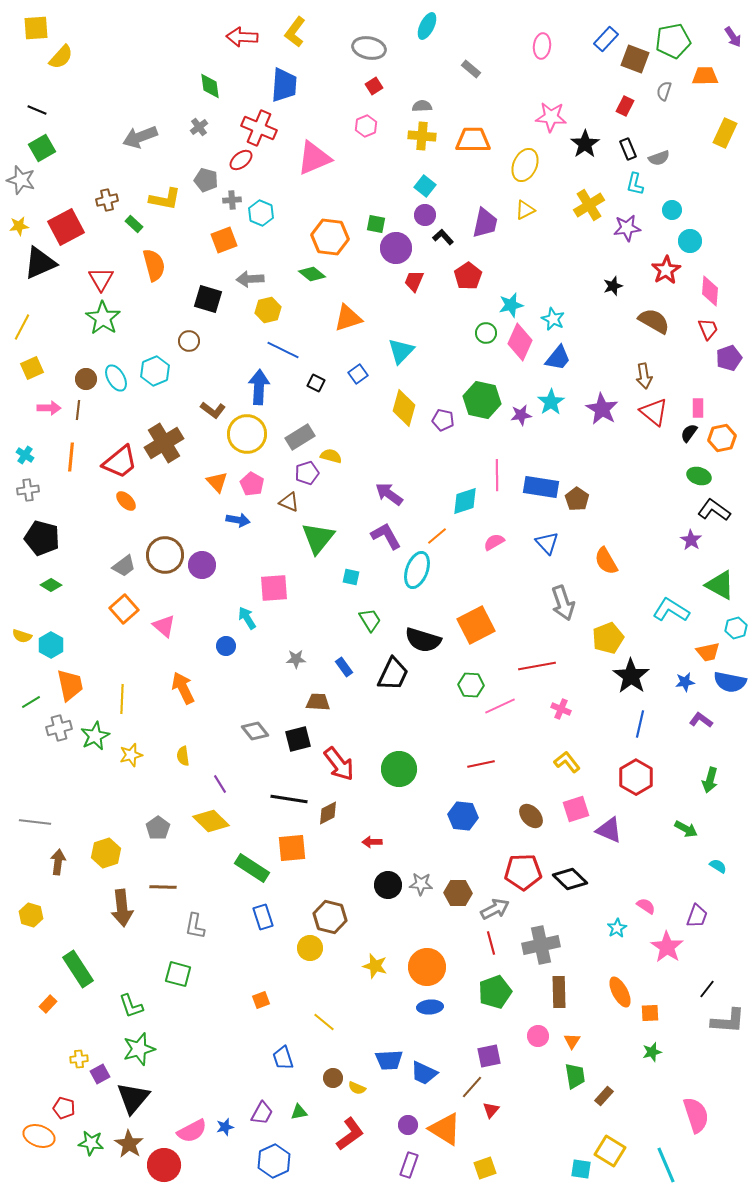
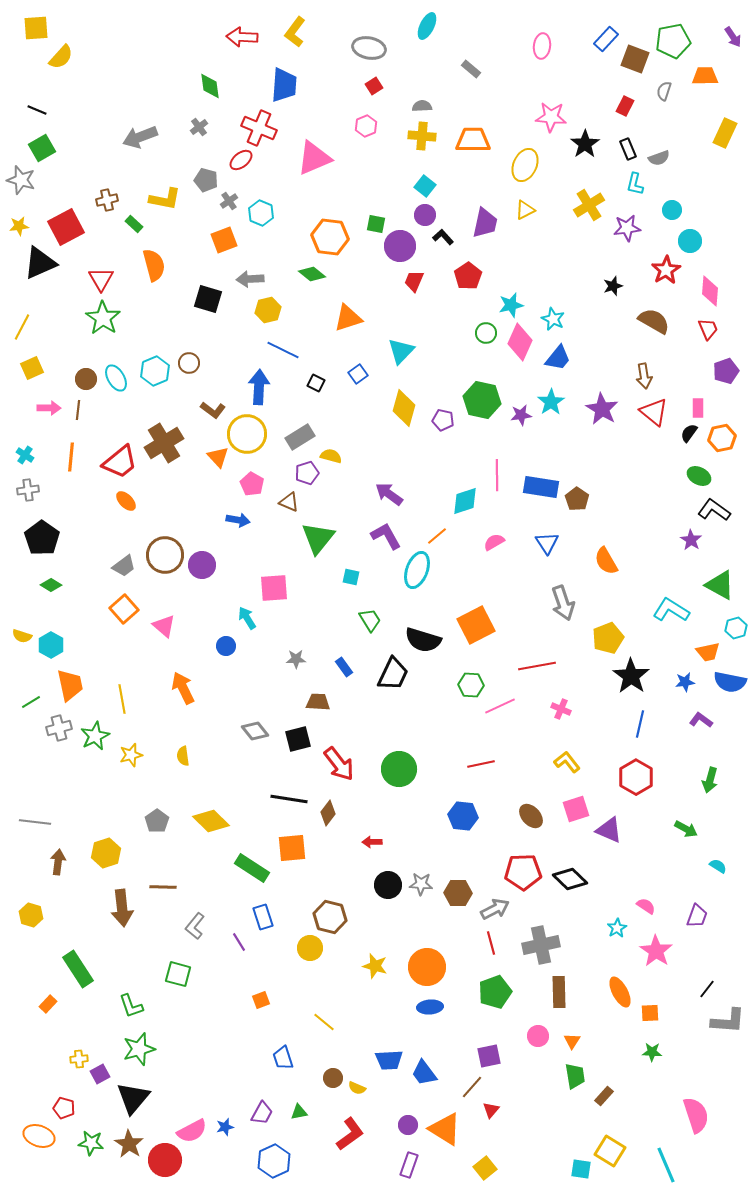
gray cross at (232, 200): moved 3 px left, 1 px down; rotated 30 degrees counterclockwise
purple circle at (396, 248): moved 4 px right, 2 px up
brown circle at (189, 341): moved 22 px down
purple pentagon at (729, 358): moved 3 px left, 13 px down
green ellipse at (699, 476): rotated 10 degrees clockwise
orange triangle at (217, 482): moved 1 px right, 25 px up
black pentagon at (42, 538): rotated 20 degrees clockwise
blue triangle at (547, 543): rotated 10 degrees clockwise
yellow line at (122, 699): rotated 12 degrees counterclockwise
purple line at (220, 784): moved 19 px right, 158 px down
brown diamond at (328, 813): rotated 25 degrees counterclockwise
gray pentagon at (158, 828): moved 1 px left, 7 px up
gray L-shape at (195, 926): rotated 28 degrees clockwise
pink star at (667, 947): moved 11 px left, 4 px down
green star at (652, 1052): rotated 18 degrees clockwise
blue trapezoid at (424, 1073): rotated 28 degrees clockwise
red circle at (164, 1165): moved 1 px right, 5 px up
yellow square at (485, 1168): rotated 20 degrees counterclockwise
